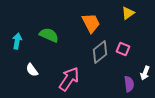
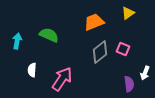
orange trapezoid: moved 3 px right, 1 px up; rotated 85 degrees counterclockwise
white semicircle: rotated 40 degrees clockwise
pink arrow: moved 7 px left
